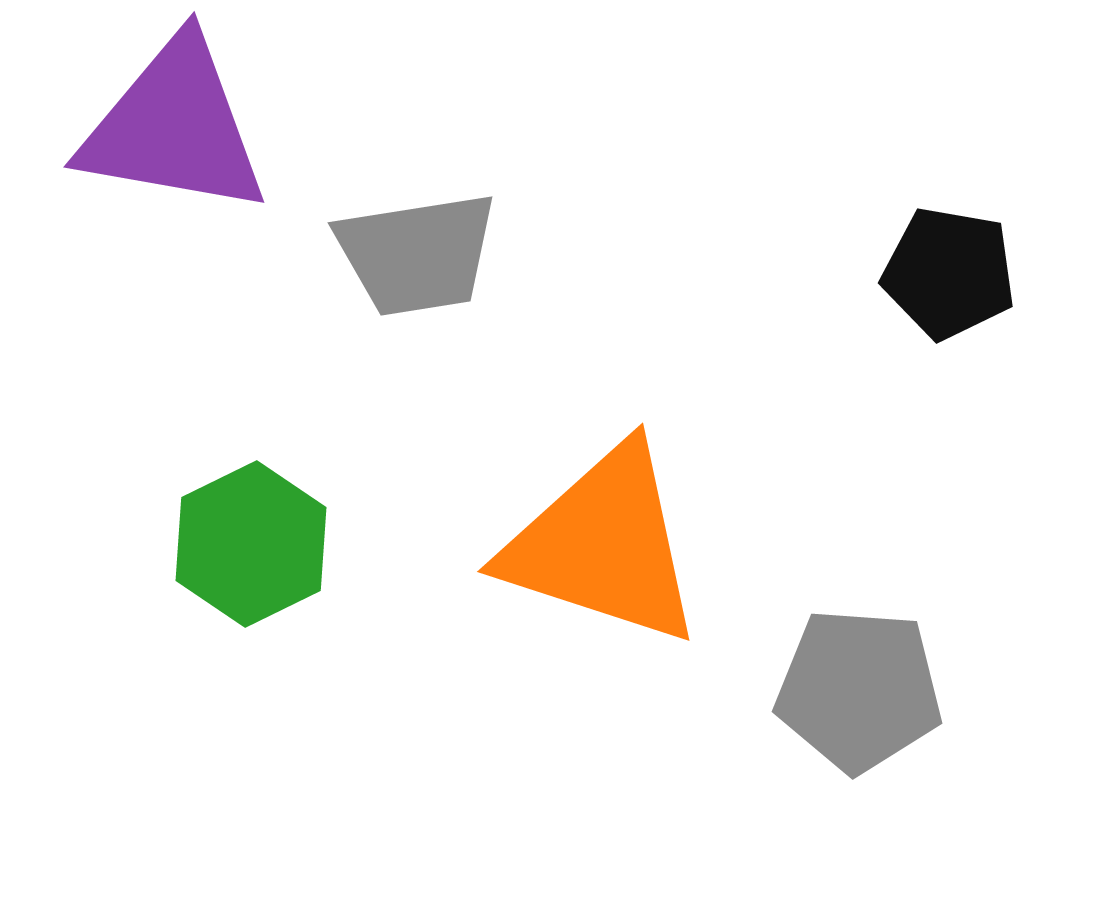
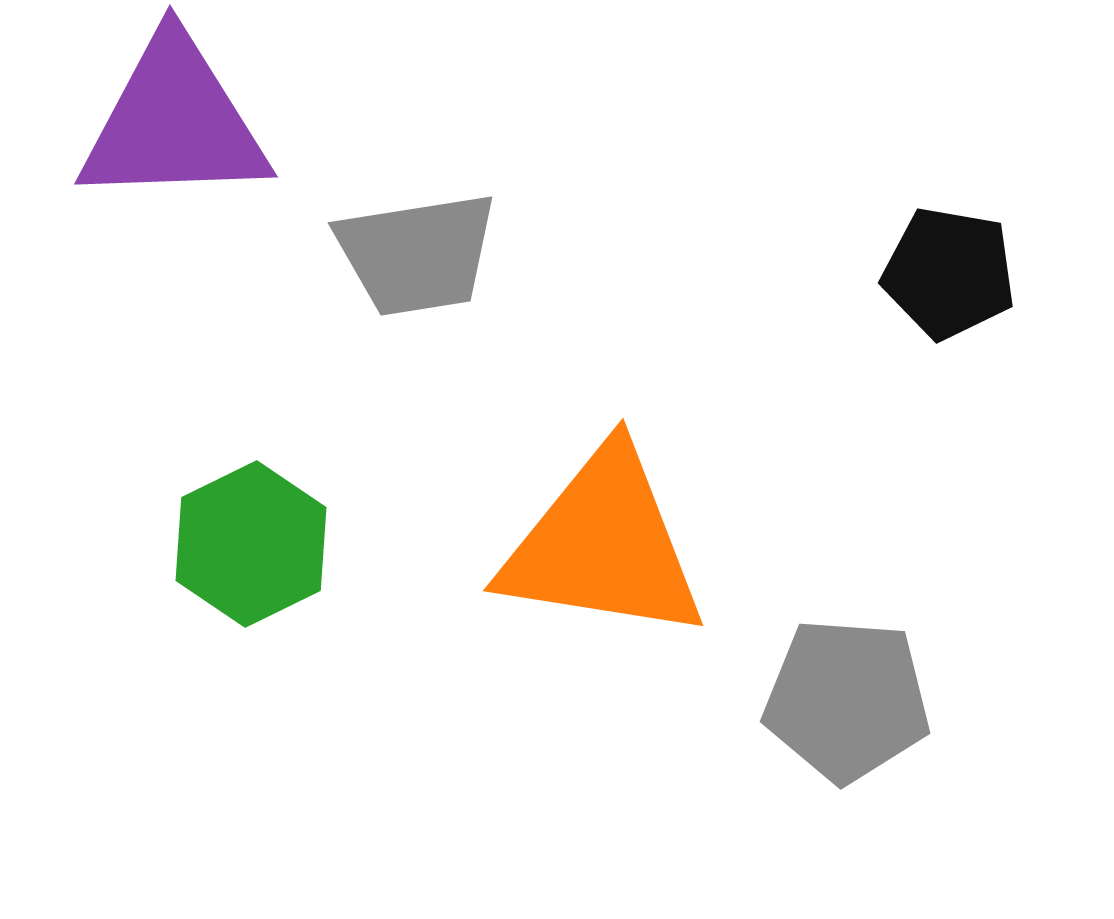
purple triangle: moved 5 px up; rotated 12 degrees counterclockwise
orange triangle: rotated 9 degrees counterclockwise
gray pentagon: moved 12 px left, 10 px down
